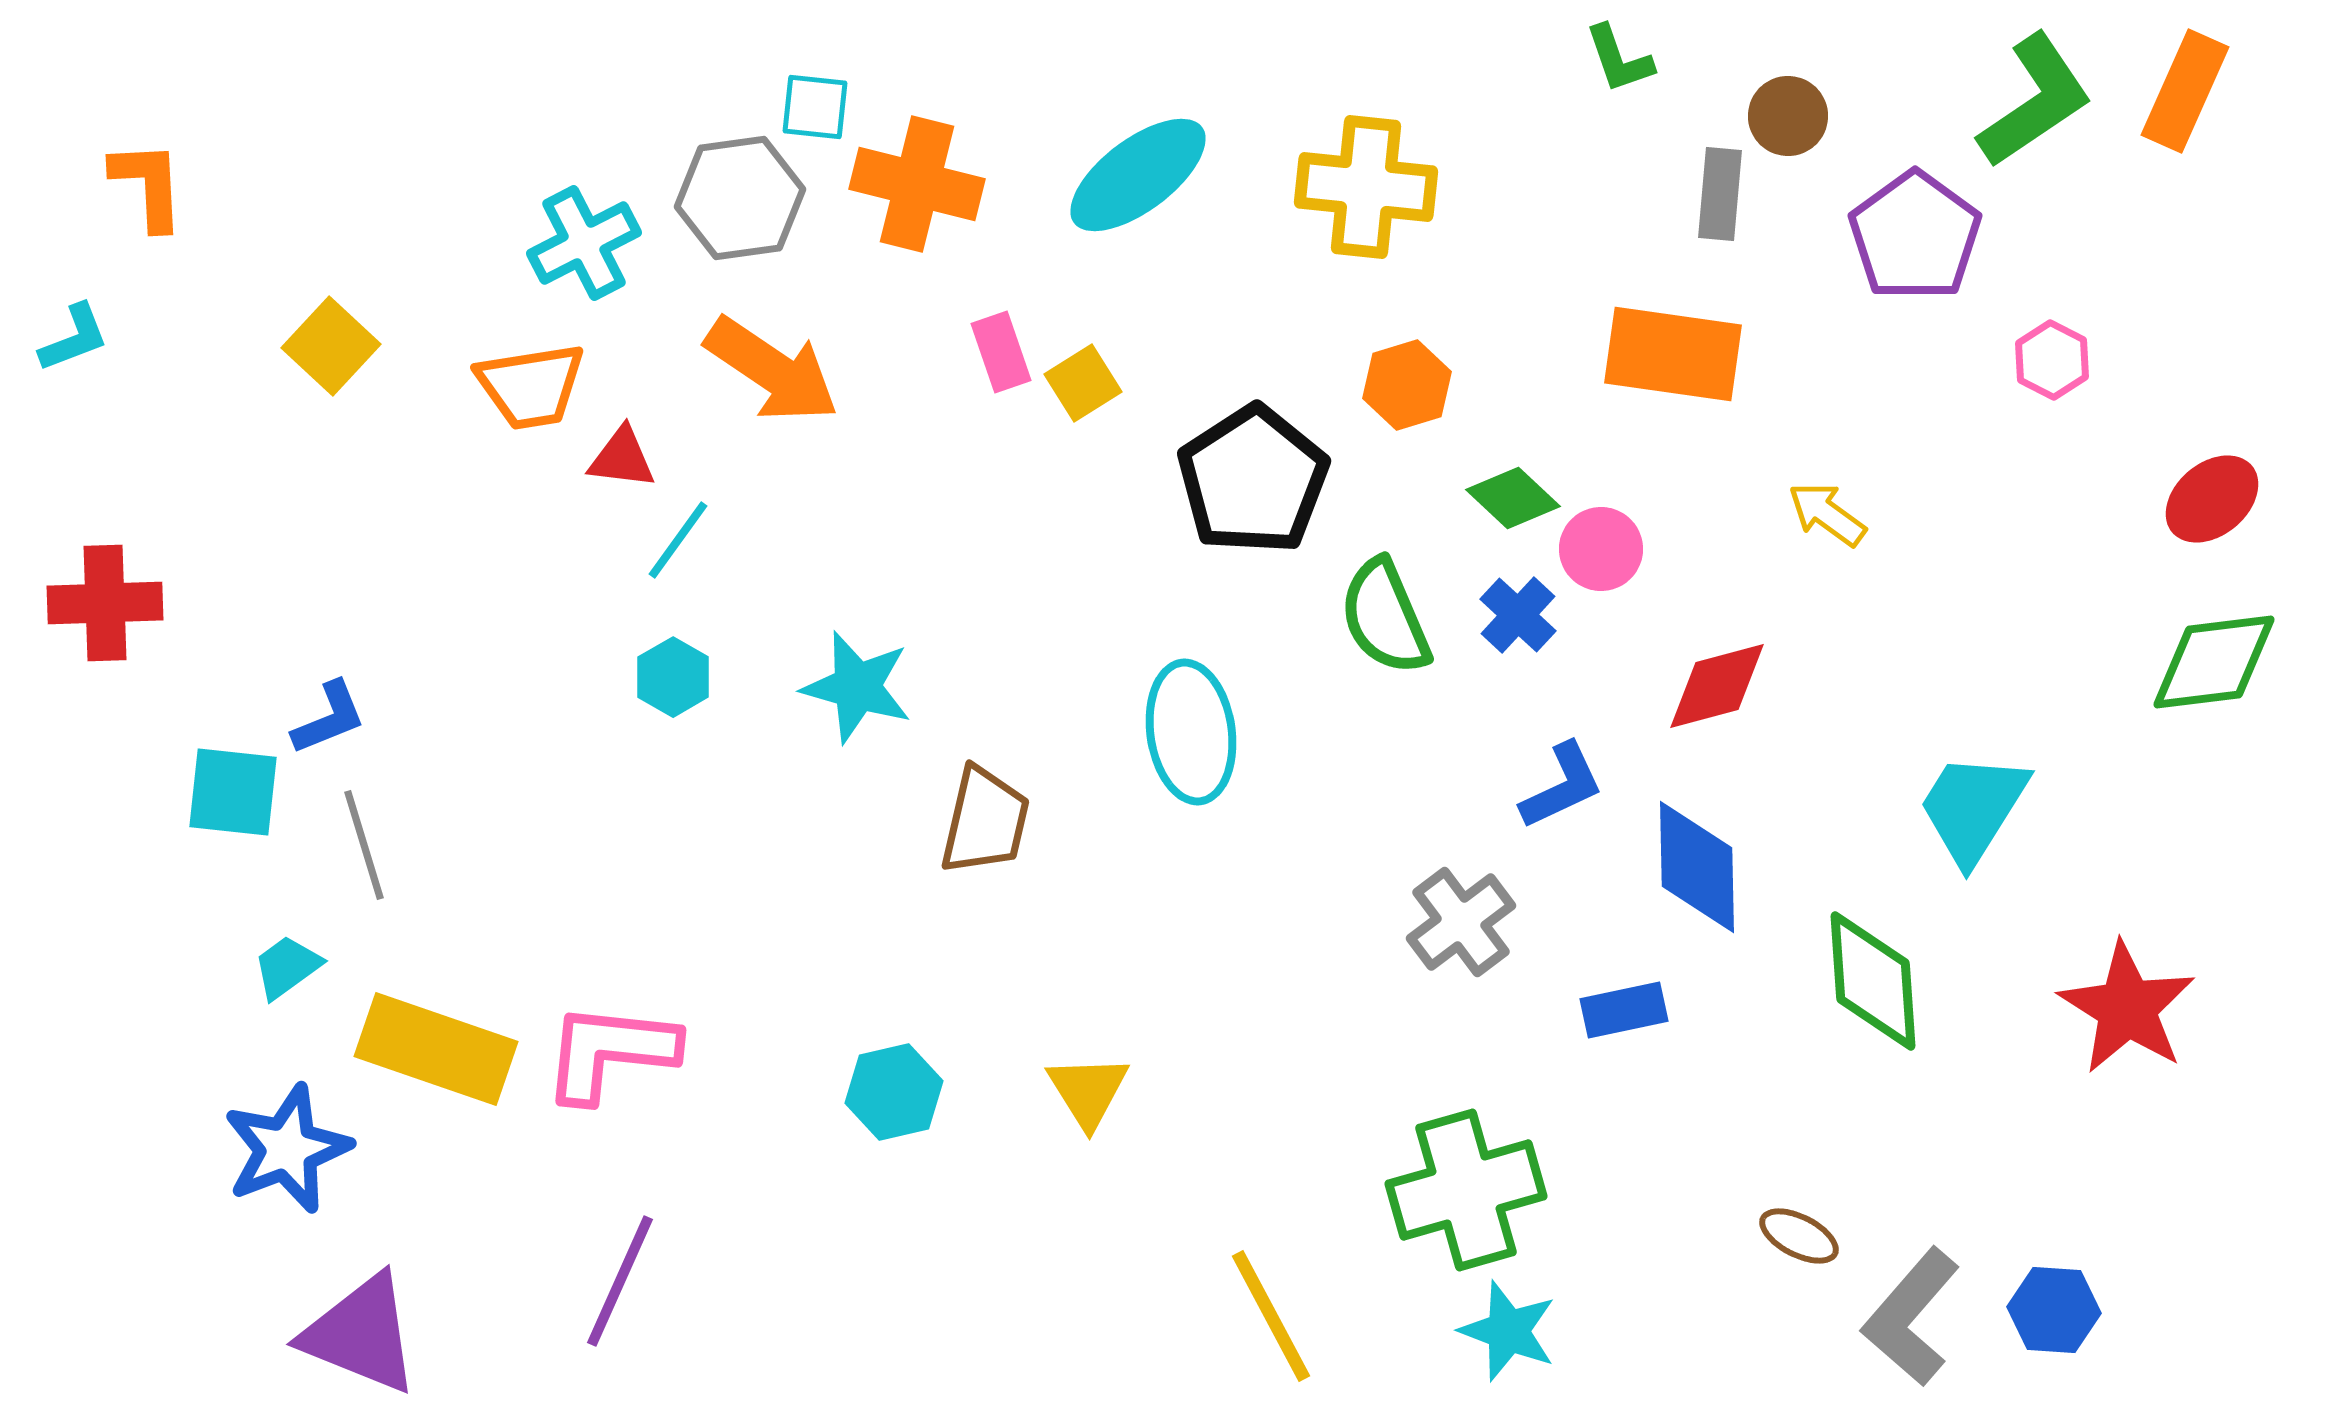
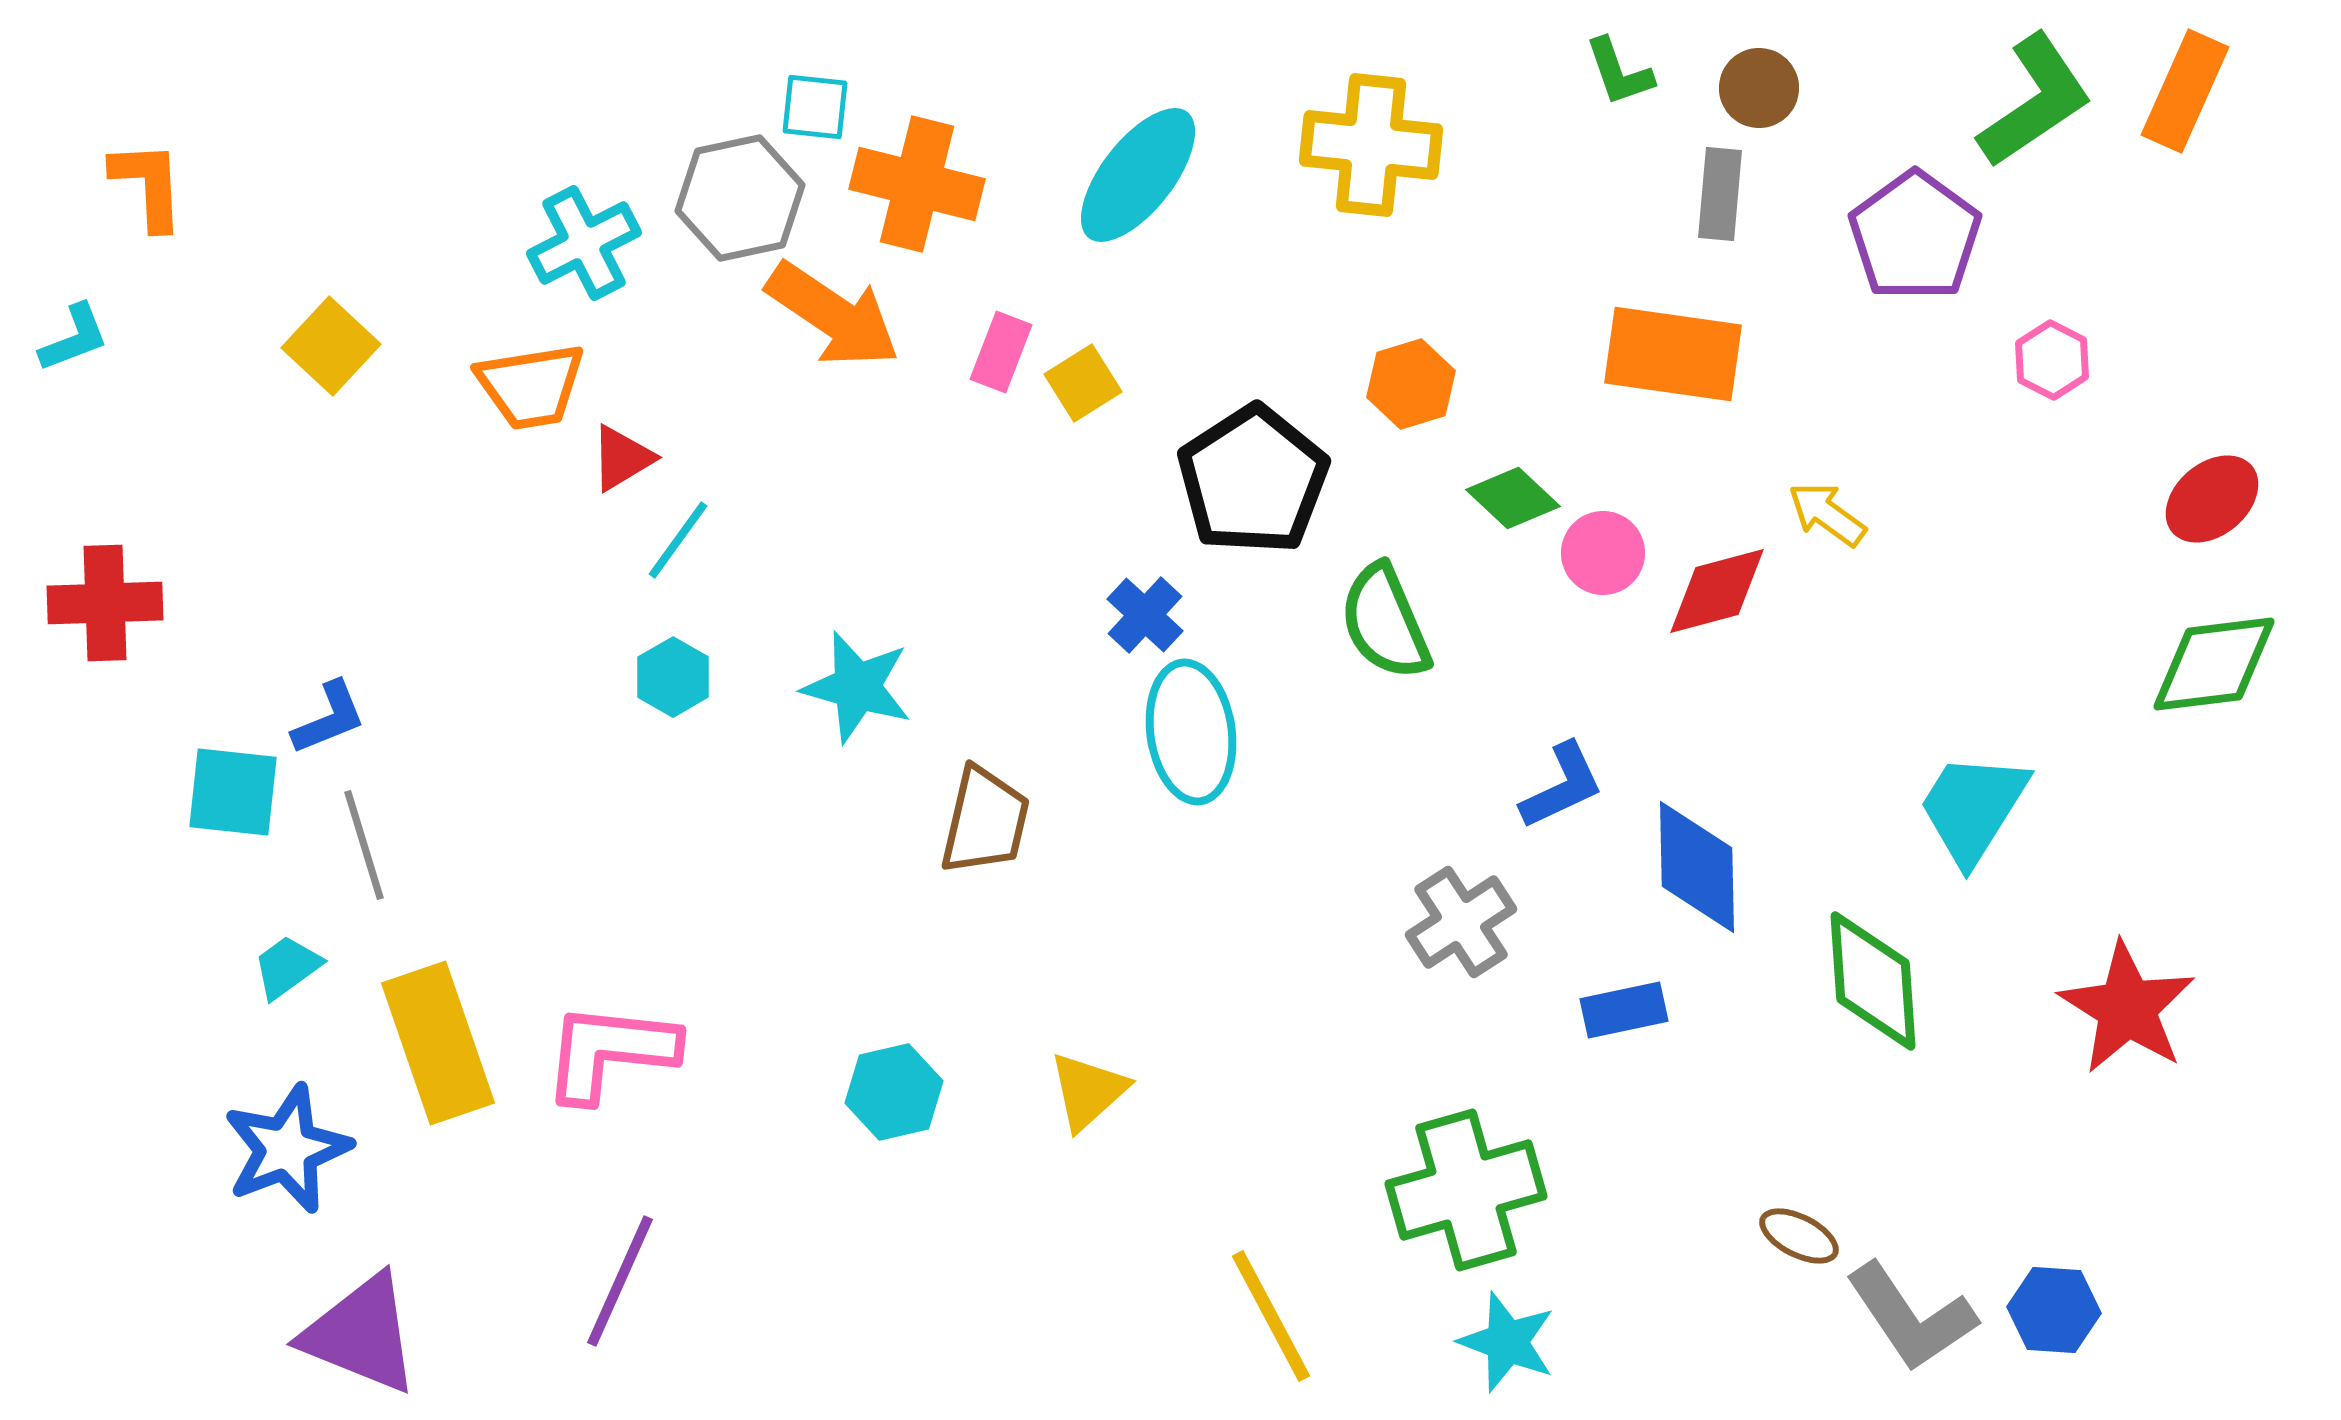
green L-shape at (1619, 59): moved 13 px down
brown circle at (1788, 116): moved 29 px left, 28 px up
cyan ellipse at (1138, 175): rotated 15 degrees counterclockwise
yellow cross at (1366, 187): moved 5 px right, 42 px up
gray hexagon at (740, 198): rotated 4 degrees counterclockwise
pink rectangle at (1001, 352): rotated 40 degrees clockwise
orange arrow at (772, 370): moved 61 px right, 55 px up
orange hexagon at (1407, 385): moved 4 px right, 1 px up
red triangle at (622, 458): rotated 38 degrees counterclockwise
pink circle at (1601, 549): moved 2 px right, 4 px down
blue cross at (1518, 615): moved 373 px left
green semicircle at (1385, 617): moved 5 px down
green diamond at (2214, 662): moved 2 px down
red diamond at (1717, 686): moved 95 px up
gray cross at (1461, 922): rotated 4 degrees clockwise
yellow rectangle at (436, 1049): moved 2 px right, 6 px up; rotated 52 degrees clockwise
yellow triangle at (1088, 1091): rotated 20 degrees clockwise
gray L-shape at (1911, 1317): rotated 75 degrees counterclockwise
cyan star at (1508, 1331): moved 1 px left, 11 px down
